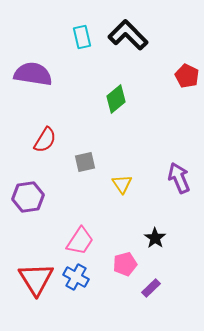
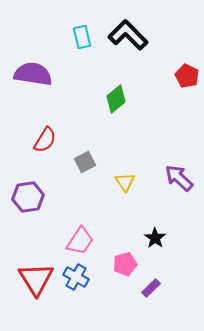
gray square: rotated 15 degrees counterclockwise
purple arrow: rotated 24 degrees counterclockwise
yellow triangle: moved 3 px right, 2 px up
